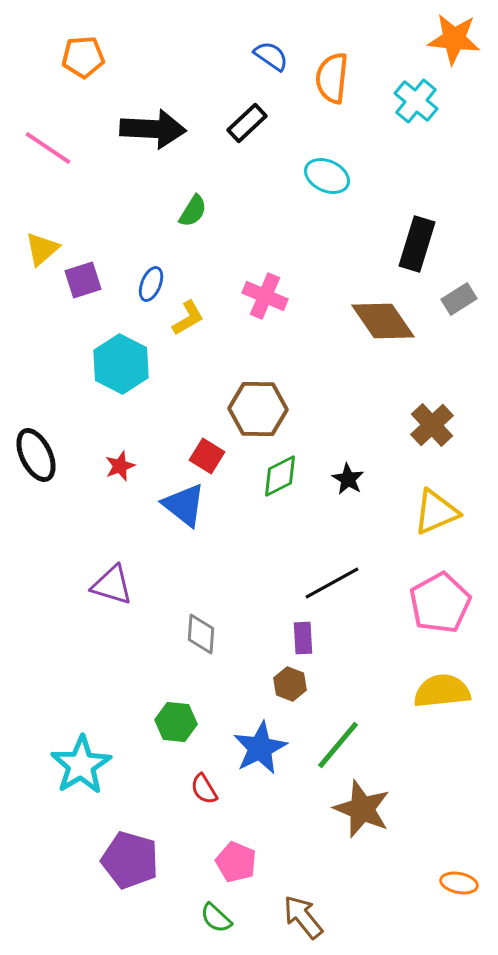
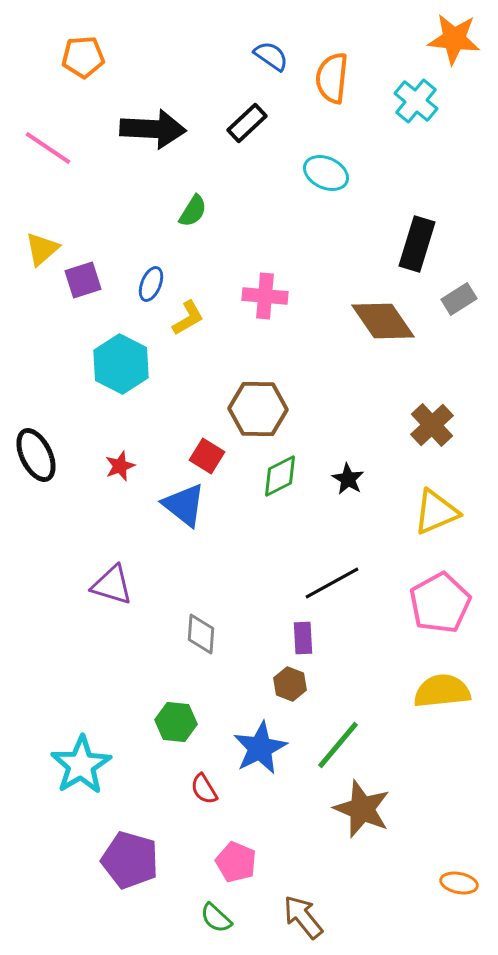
cyan ellipse at (327, 176): moved 1 px left, 3 px up
pink cross at (265, 296): rotated 18 degrees counterclockwise
